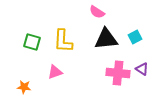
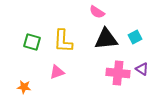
pink triangle: moved 2 px right
